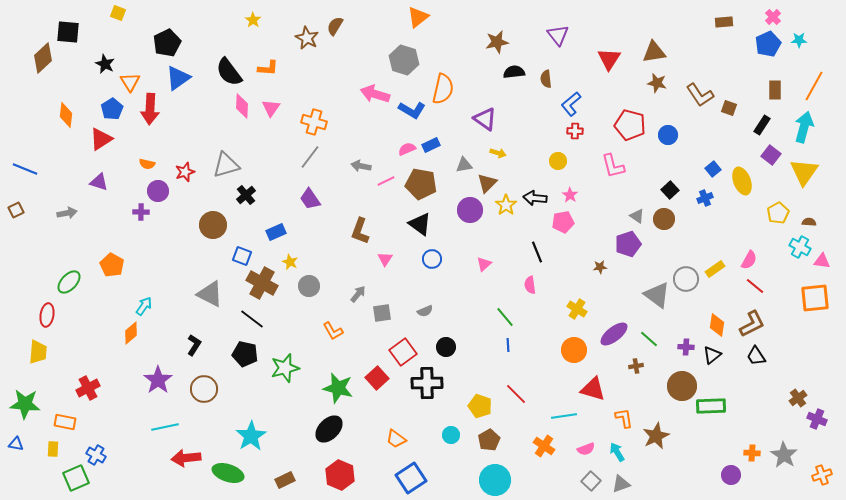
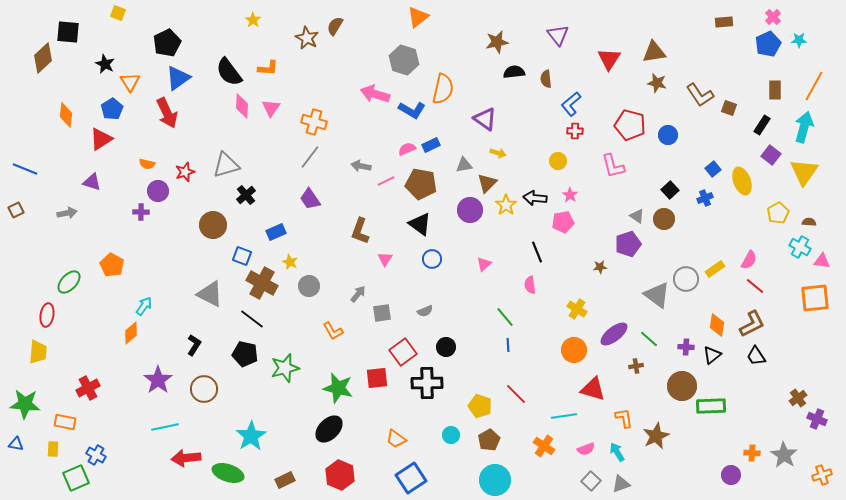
red arrow at (150, 109): moved 17 px right, 4 px down; rotated 28 degrees counterclockwise
purple triangle at (99, 182): moved 7 px left
red square at (377, 378): rotated 35 degrees clockwise
